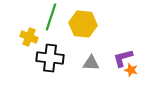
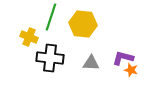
purple L-shape: rotated 30 degrees clockwise
